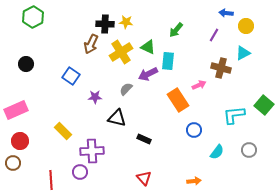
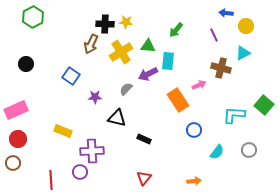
purple line: rotated 56 degrees counterclockwise
green triangle: moved 1 px up; rotated 21 degrees counterclockwise
cyan L-shape: rotated 10 degrees clockwise
yellow rectangle: rotated 24 degrees counterclockwise
red circle: moved 2 px left, 2 px up
red triangle: rotated 21 degrees clockwise
